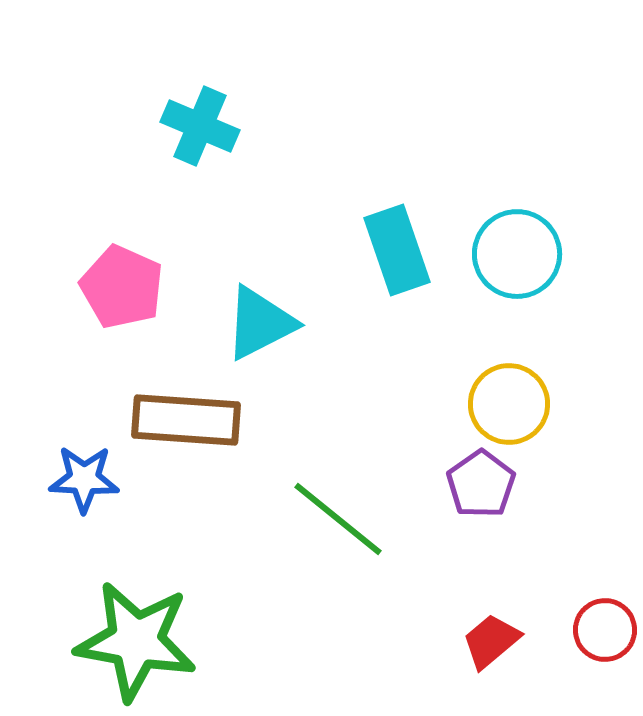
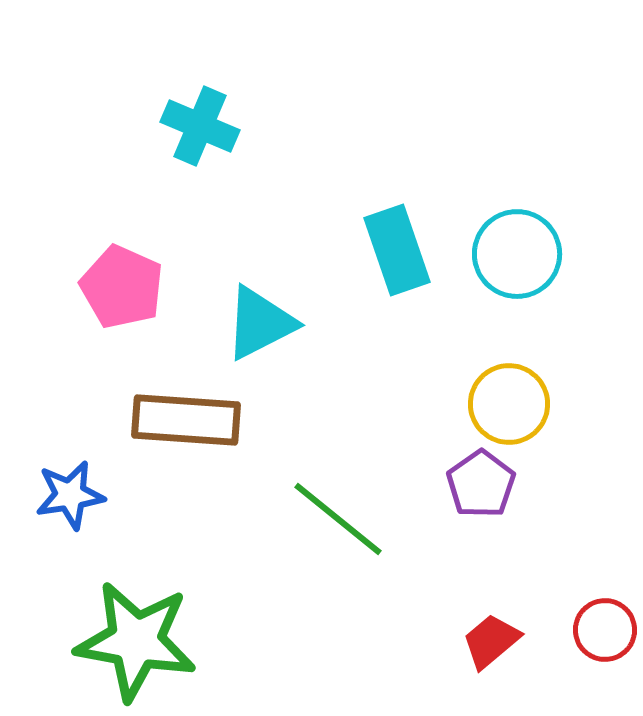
blue star: moved 14 px left, 16 px down; rotated 12 degrees counterclockwise
